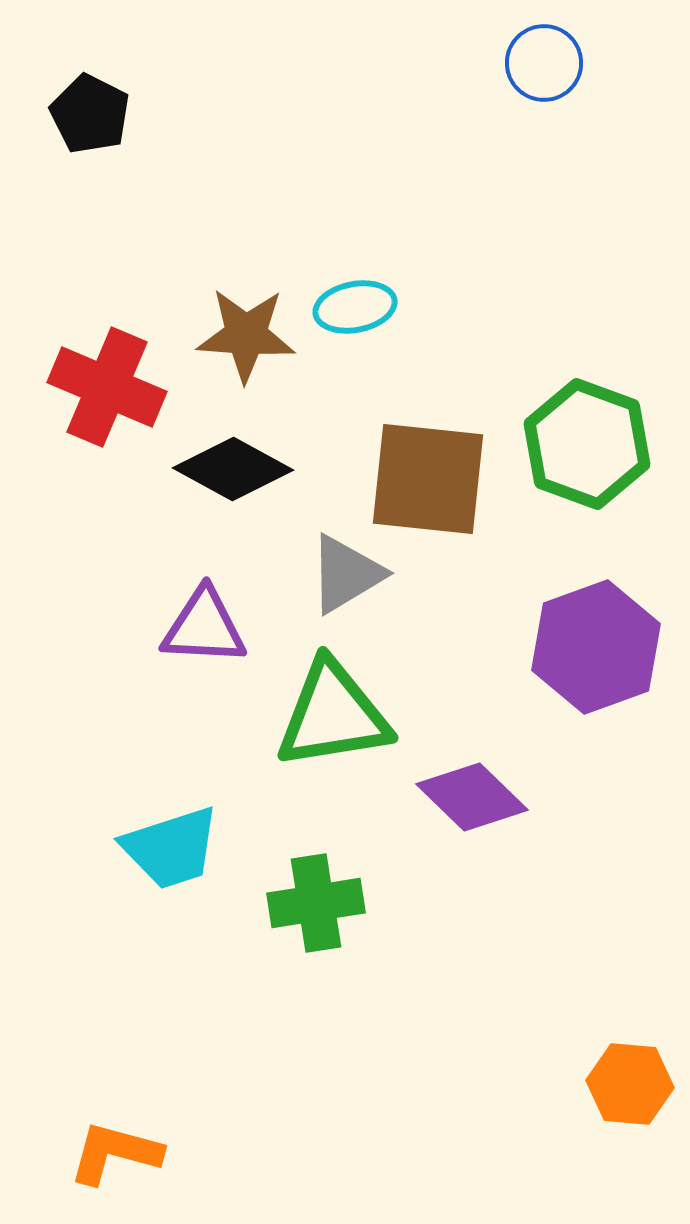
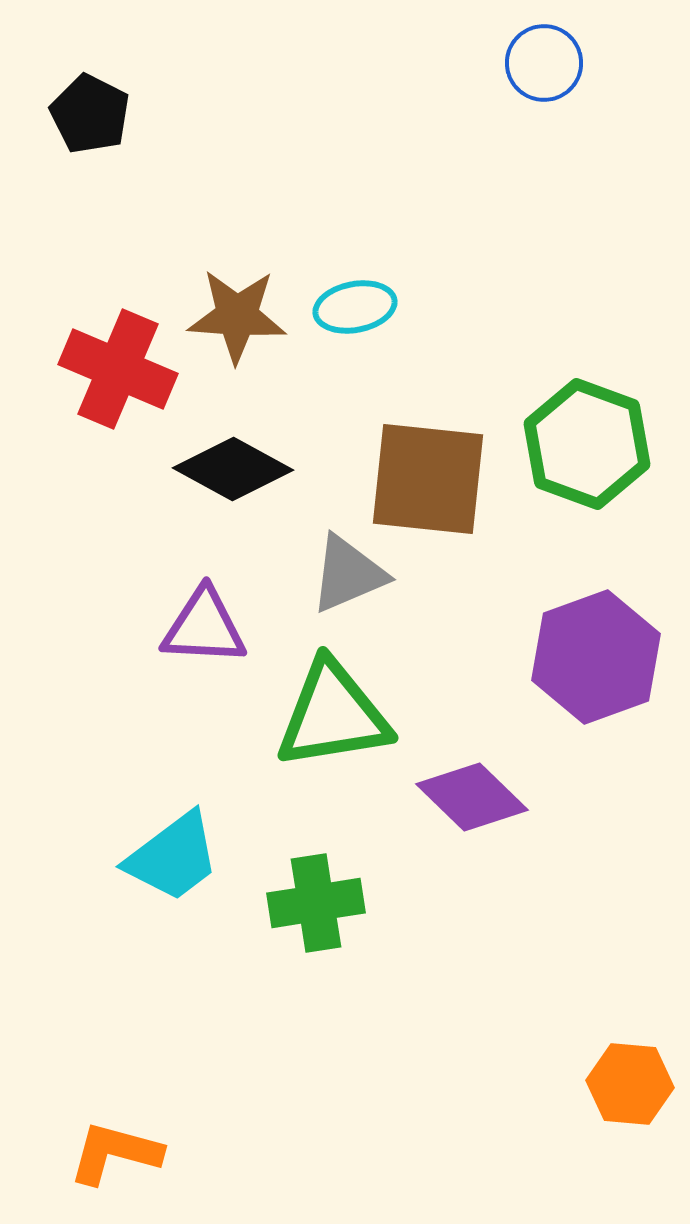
brown star: moved 9 px left, 19 px up
red cross: moved 11 px right, 18 px up
gray triangle: moved 2 px right; rotated 8 degrees clockwise
purple hexagon: moved 10 px down
cyan trapezoid: moved 2 px right, 9 px down; rotated 19 degrees counterclockwise
